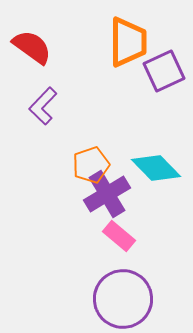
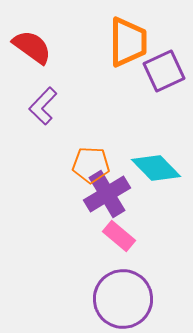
orange pentagon: rotated 21 degrees clockwise
